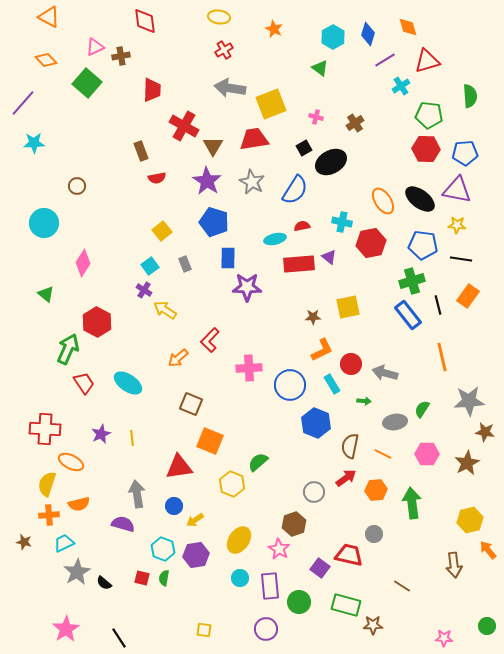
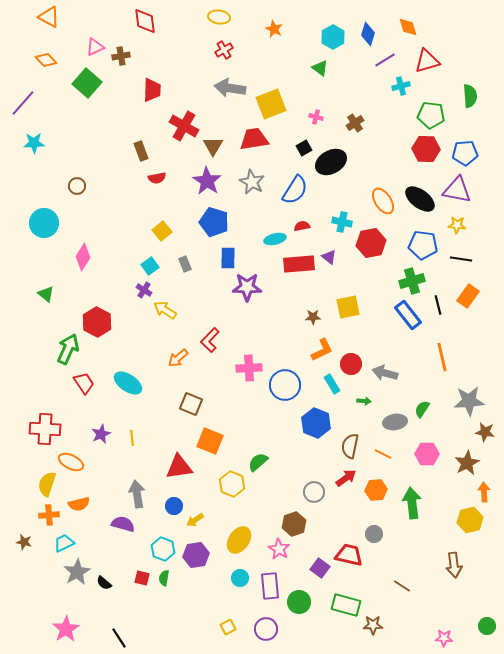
cyan cross at (401, 86): rotated 18 degrees clockwise
green pentagon at (429, 115): moved 2 px right
pink diamond at (83, 263): moved 6 px up
blue circle at (290, 385): moved 5 px left
orange arrow at (488, 550): moved 4 px left, 58 px up; rotated 36 degrees clockwise
yellow square at (204, 630): moved 24 px right, 3 px up; rotated 35 degrees counterclockwise
